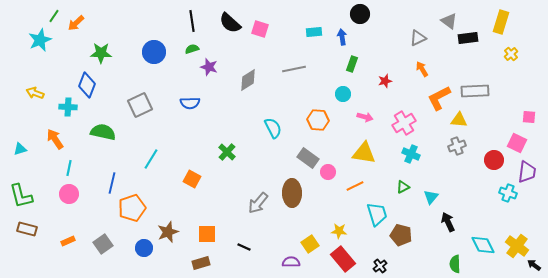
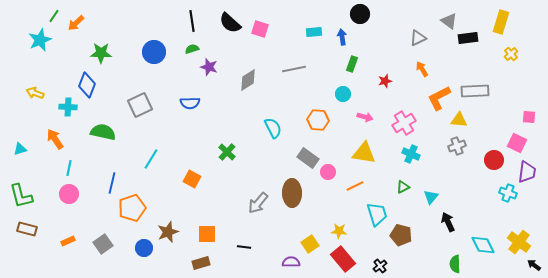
yellow cross at (517, 246): moved 2 px right, 4 px up
black line at (244, 247): rotated 16 degrees counterclockwise
